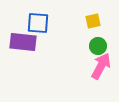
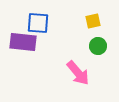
pink arrow: moved 23 px left, 7 px down; rotated 112 degrees clockwise
